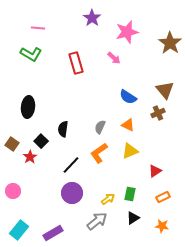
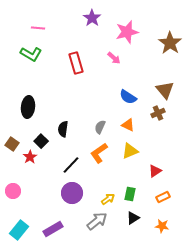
purple rectangle: moved 4 px up
